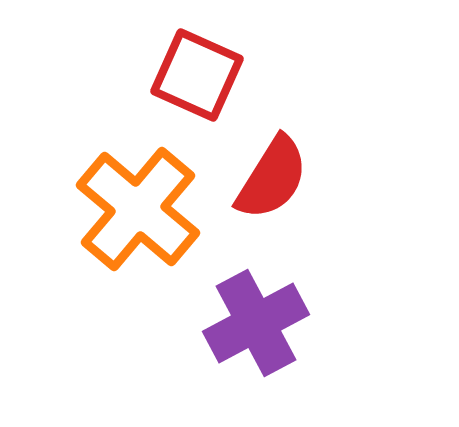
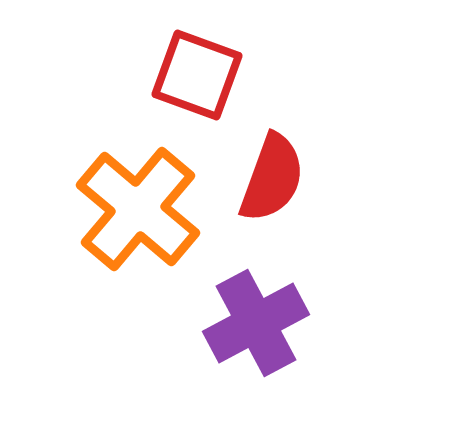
red square: rotated 4 degrees counterclockwise
red semicircle: rotated 12 degrees counterclockwise
